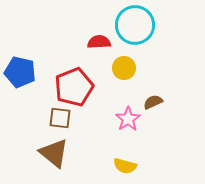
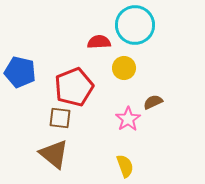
brown triangle: moved 1 px down
yellow semicircle: rotated 125 degrees counterclockwise
